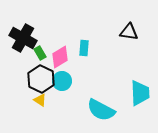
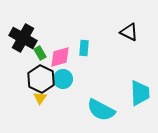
black triangle: rotated 18 degrees clockwise
pink diamond: rotated 15 degrees clockwise
cyan circle: moved 1 px right, 2 px up
yellow triangle: moved 2 px up; rotated 32 degrees clockwise
